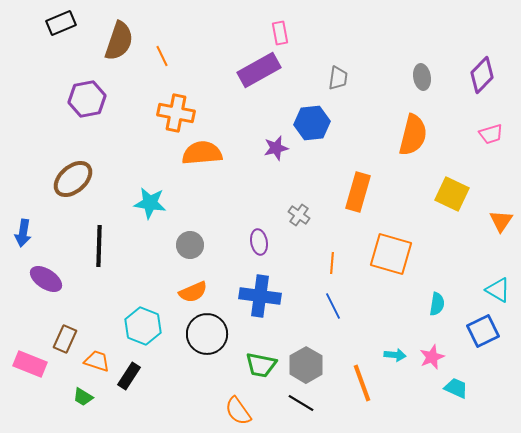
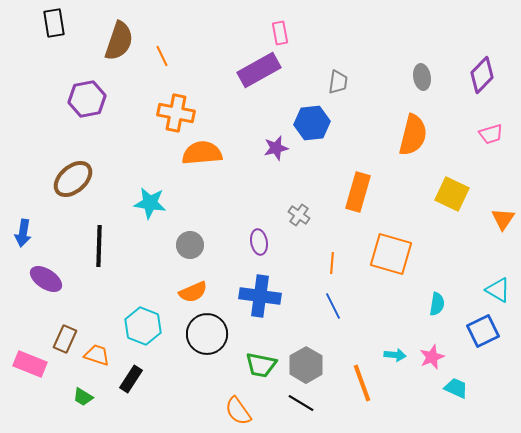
black rectangle at (61, 23): moved 7 px left; rotated 76 degrees counterclockwise
gray trapezoid at (338, 78): moved 4 px down
orange triangle at (501, 221): moved 2 px right, 2 px up
orange trapezoid at (97, 361): moved 6 px up
black rectangle at (129, 376): moved 2 px right, 3 px down
